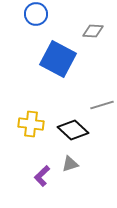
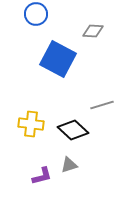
gray triangle: moved 1 px left, 1 px down
purple L-shape: rotated 150 degrees counterclockwise
